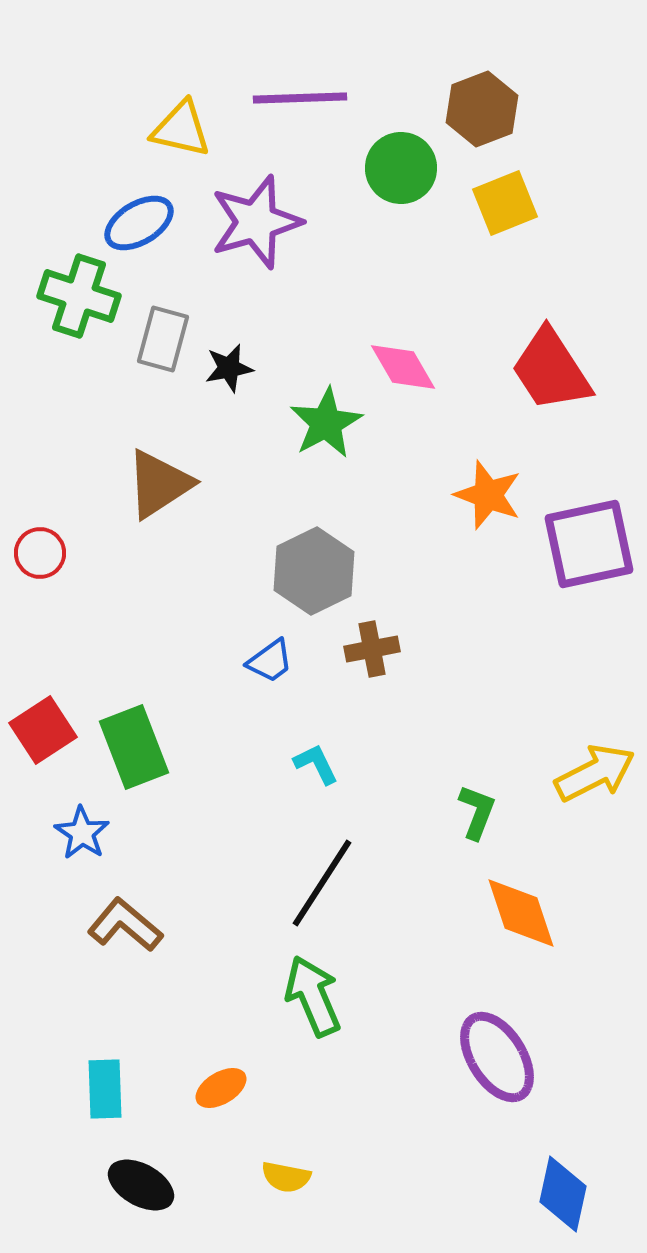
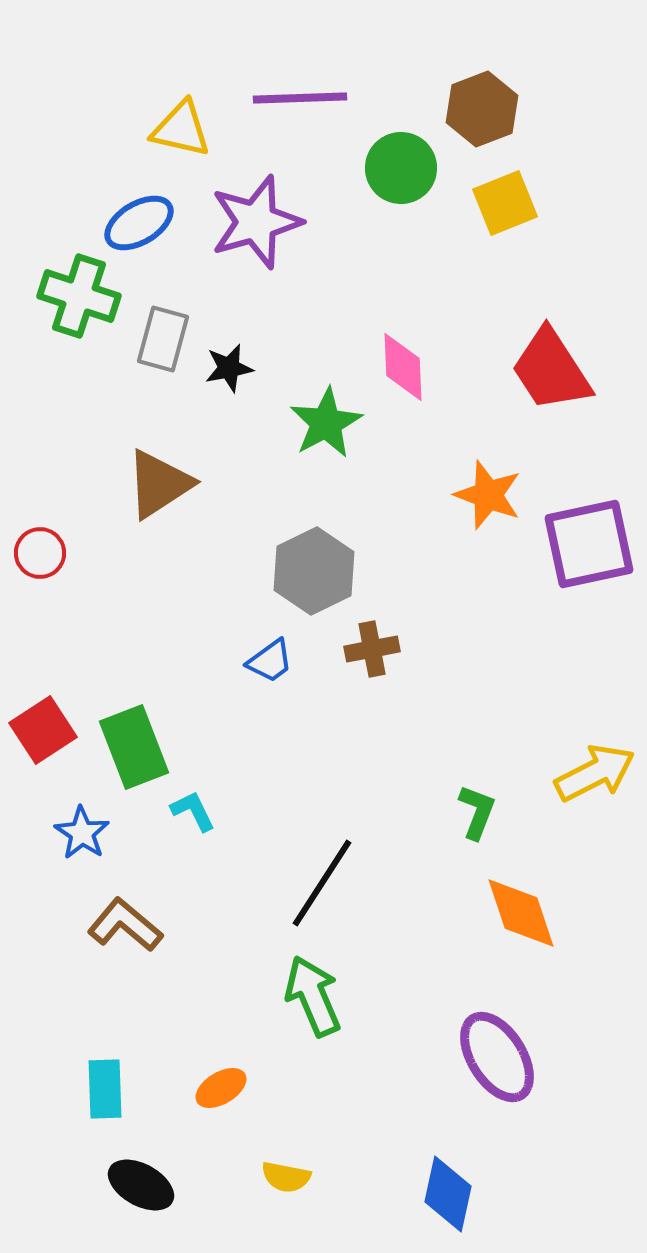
pink diamond: rotated 28 degrees clockwise
cyan L-shape: moved 123 px left, 47 px down
blue diamond: moved 115 px left
